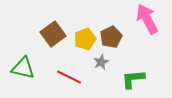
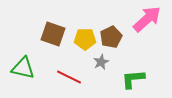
pink arrow: rotated 76 degrees clockwise
brown square: rotated 35 degrees counterclockwise
yellow pentagon: rotated 20 degrees clockwise
